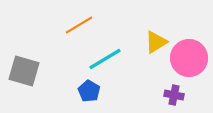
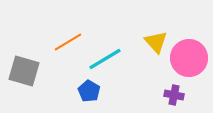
orange line: moved 11 px left, 17 px down
yellow triangle: rotated 40 degrees counterclockwise
